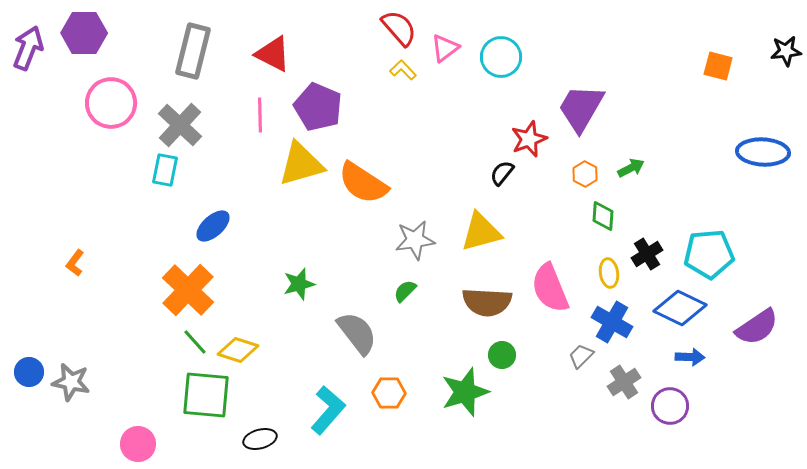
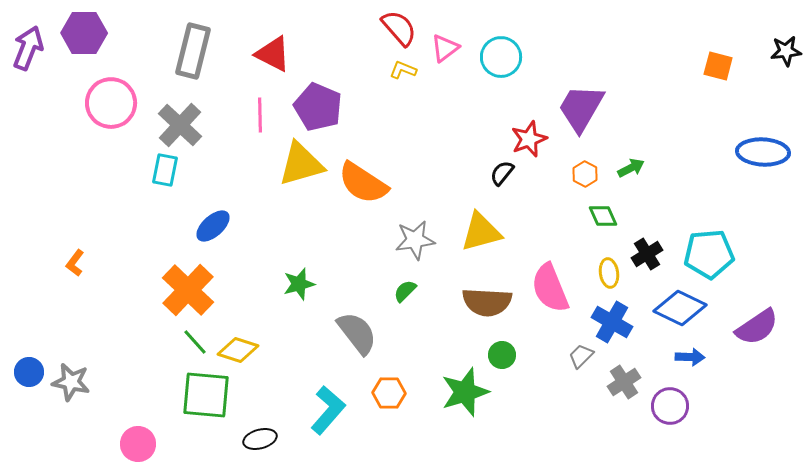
yellow L-shape at (403, 70): rotated 24 degrees counterclockwise
green diamond at (603, 216): rotated 28 degrees counterclockwise
